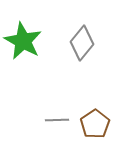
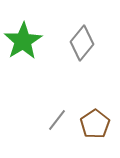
green star: rotated 12 degrees clockwise
gray line: rotated 50 degrees counterclockwise
